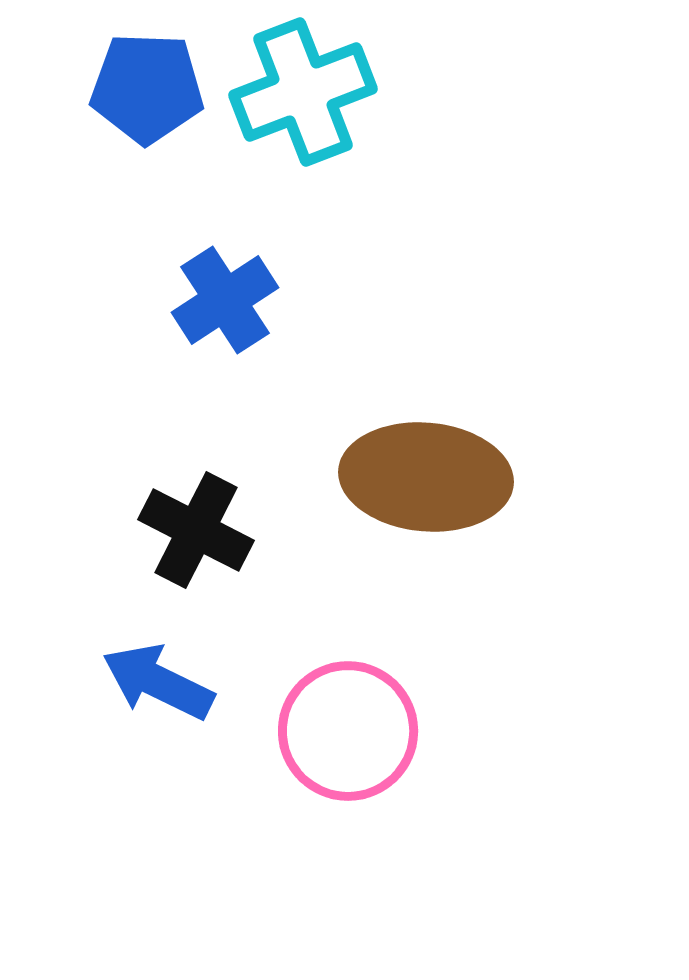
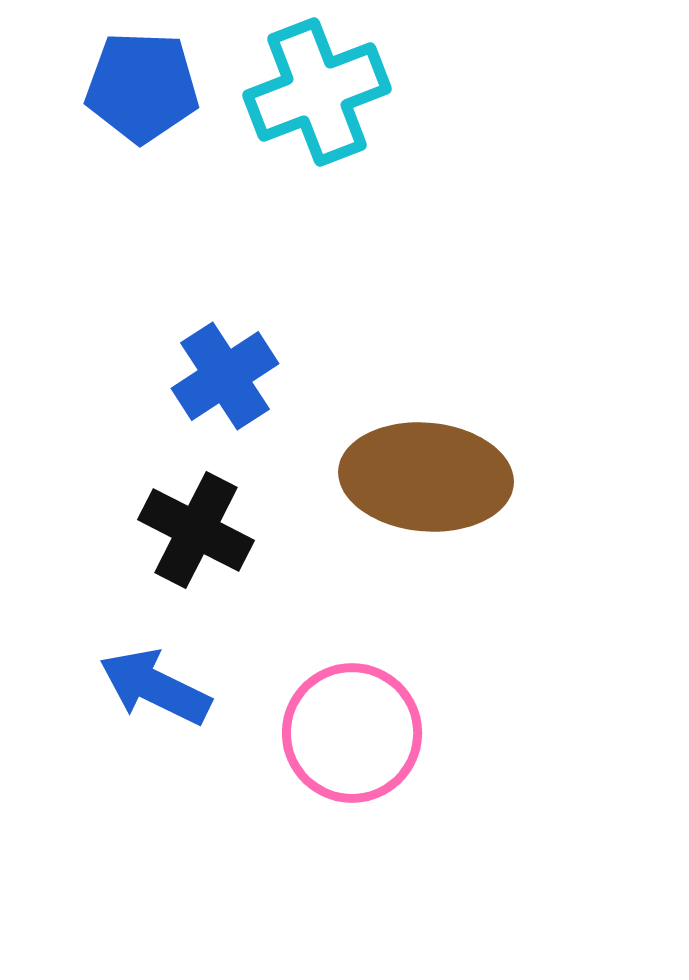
blue pentagon: moved 5 px left, 1 px up
cyan cross: moved 14 px right
blue cross: moved 76 px down
blue arrow: moved 3 px left, 5 px down
pink circle: moved 4 px right, 2 px down
